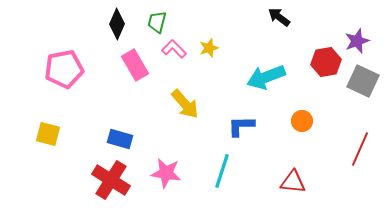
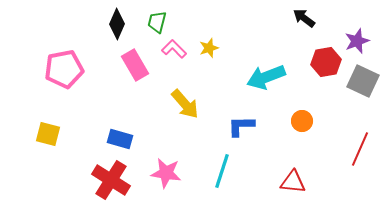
black arrow: moved 25 px right, 1 px down
